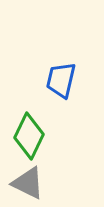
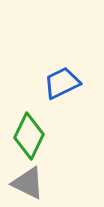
blue trapezoid: moved 1 px right, 3 px down; rotated 51 degrees clockwise
